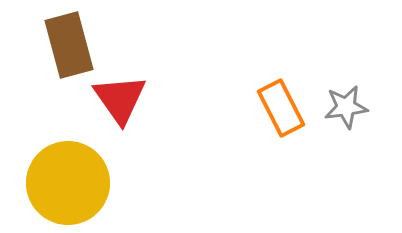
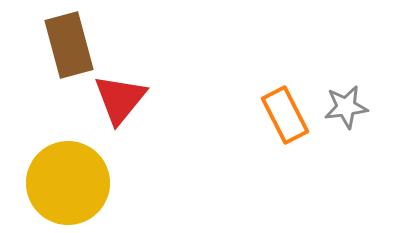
red triangle: rotated 14 degrees clockwise
orange rectangle: moved 4 px right, 7 px down
